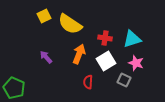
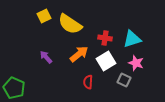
orange arrow: rotated 30 degrees clockwise
